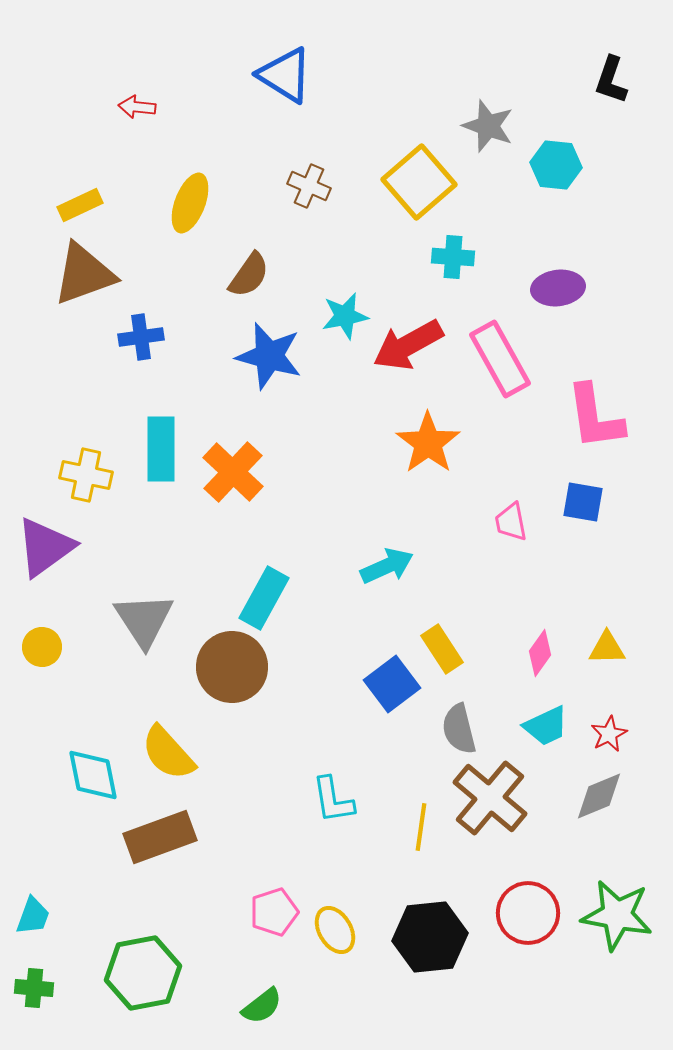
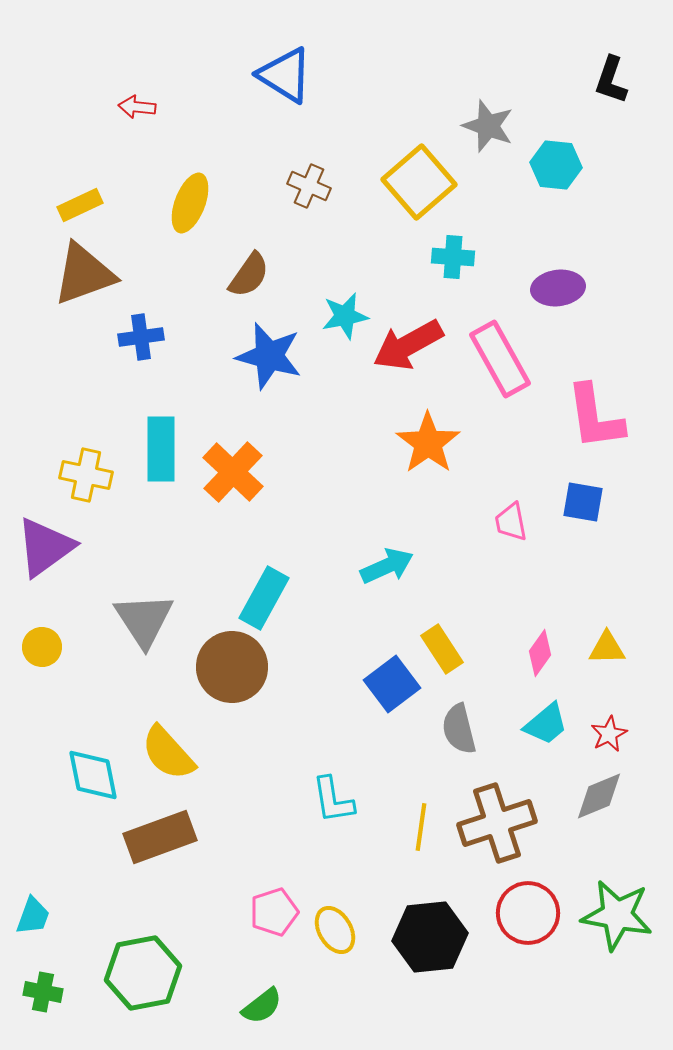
cyan trapezoid at (546, 726): moved 2 px up; rotated 15 degrees counterclockwise
brown cross at (490, 798): moved 7 px right, 25 px down; rotated 32 degrees clockwise
green cross at (34, 988): moved 9 px right, 4 px down; rotated 6 degrees clockwise
